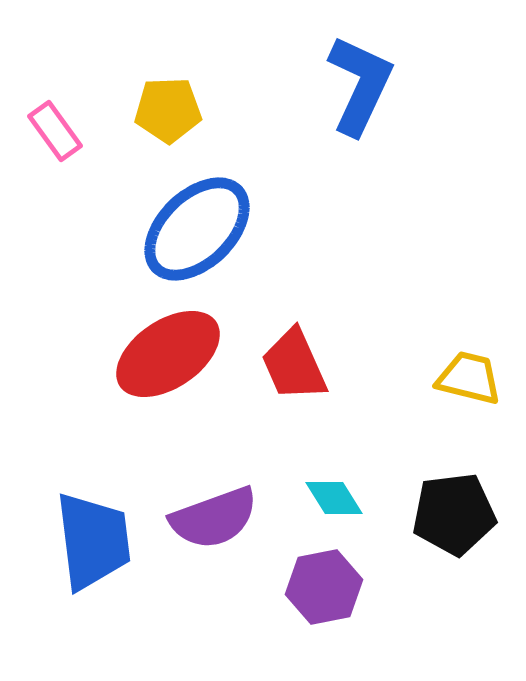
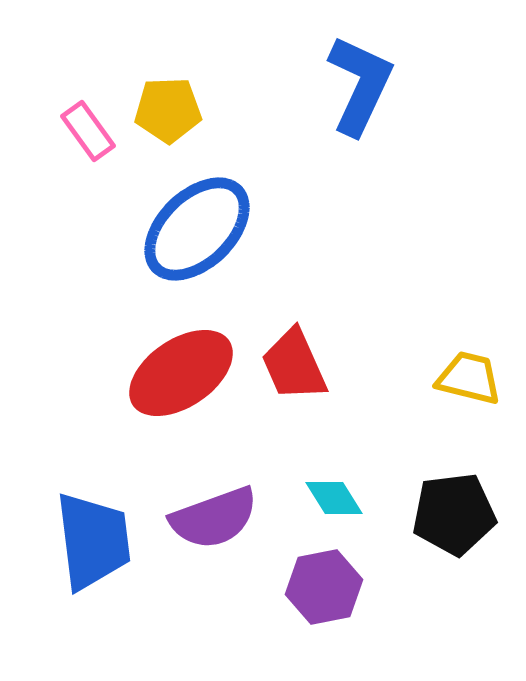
pink rectangle: moved 33 px right
red ellipse: moved 13 px right, 19 px down
